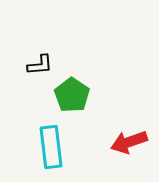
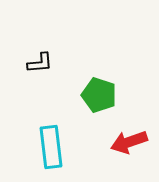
black L-shape: moved 2 px up
green pentagon: moved 27 px right; rotated 16 degrees counterclockwise
